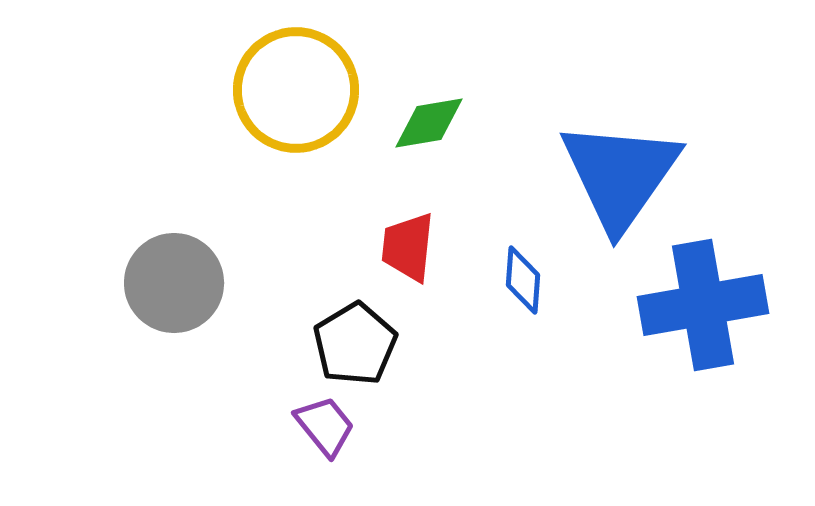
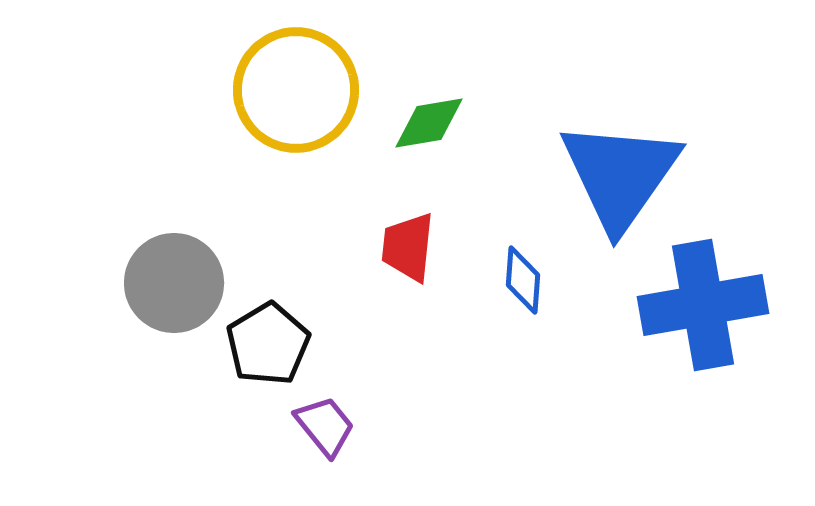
black pentagon: moved 87 px left
